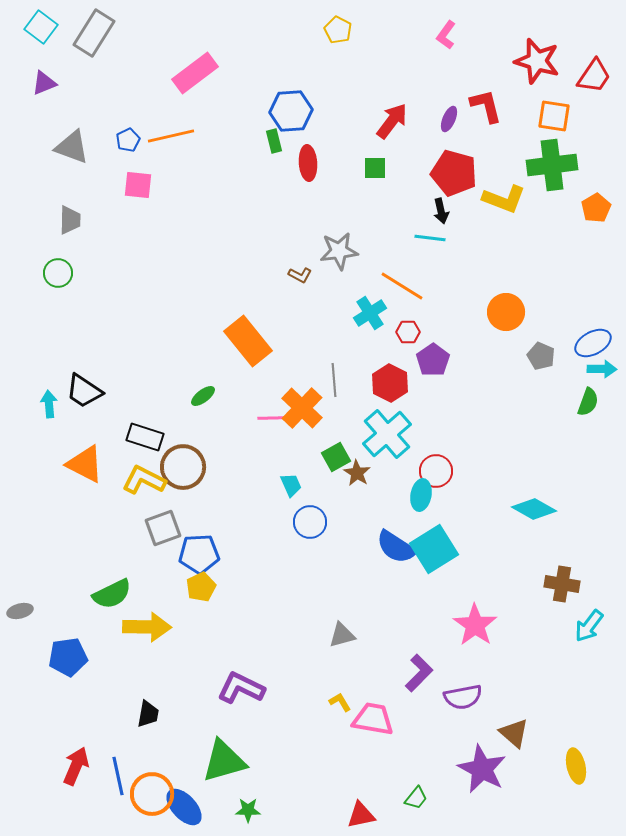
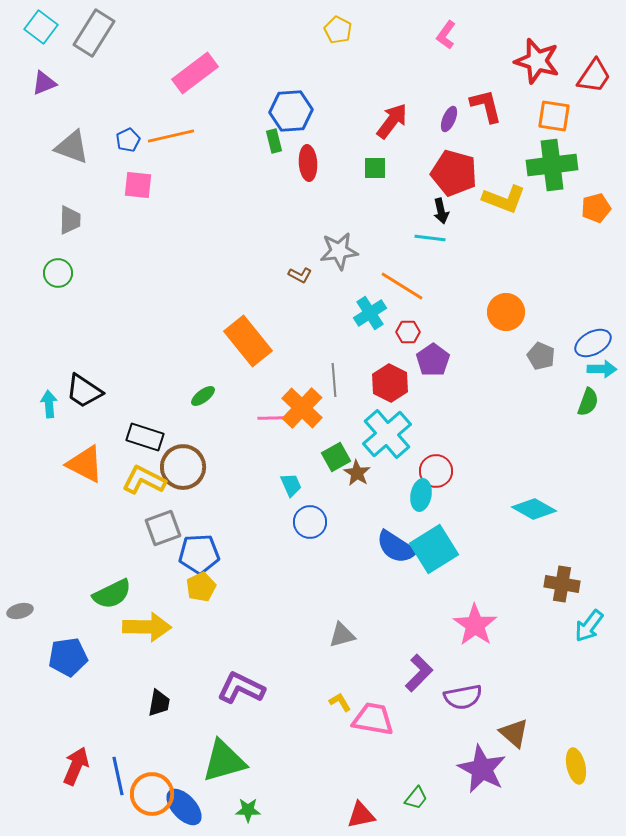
orange pentagon at (596, 208): rotated 16 degrees clockwise
black trapezoid at (148, 714): moved 11 px right, 11 px up
